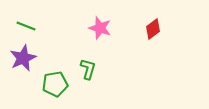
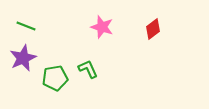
pink star: moved 2 px right, 1 px up
green L-shape: rotated 40 degrees counterclockwise
green pentagon: moved 6 px up
